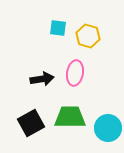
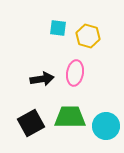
cyan circle: moved 2 px left, 2 px up
